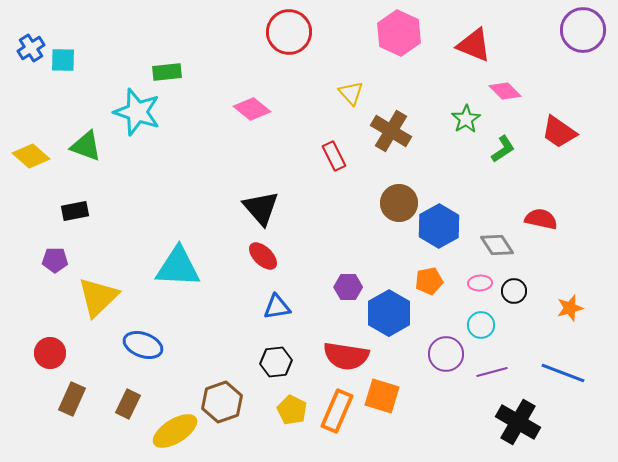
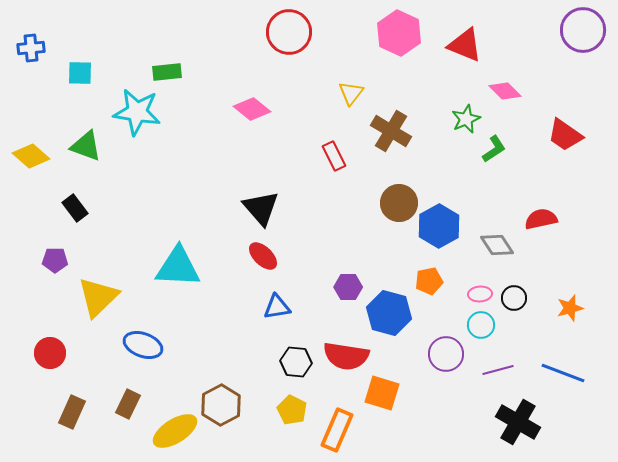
red triangle at (474, 45): moved 9 px left
blue cross at (31, 48): rotated 28 degrees clockwise
cyan square at (63, 60): moved 17 px right, 13 px down
yellow triangle at (351, 93): rotated 20 degrees clockwise
cyan star at (137, 112): rotated 9 degrees counterclockwise
green star at (466, 119): rotated 8 degrees clockwise
red trapezoid at (559, 132): moved 6 px right, 3 px down
green L-shape at (503, 149): moved 9 px left
black rectangle at (75, 211): moved 3 px up; rotated 64 degrees clockwise
red semicircle at (541, 219): rotated 24 degrees counterclockwise
pink ellipse at (480, 283): moved 11 px down
black circle at (514, 291): moved 7 px down
blue hexagon at (389, 313): rotated 15 degrees counterclockwise
black hexagon at (276, 362): moved 20 px right; rotated 12 degrees clockwise
purple line at (492, 372): moved 6 px right, 2 px up
orange square at (382, 396): moved 3 px up
brown rectangle at (72, 399): moved 13 px down
brown hexagon at (222, 402): moved 1 px left, 3 px down; rotated 9 degrees counterclockwise
orange rectangle at (337, 411): moved 19 px down
